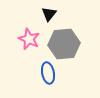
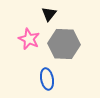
gray hexagon: rotated 8 degrees clockwise
blue ellipse: moved 1 px left, 6 px down
